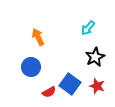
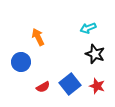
cyan arrow: rotated 28 degrees clockwise
black star: moved 3 px up; rotated 24 degrees counterclockwise
blue circle: moved 10 px left, 5 px up
blue square: rotated 15 degrees clockwise
red semicircle: moved 6 px left, 5 px up
